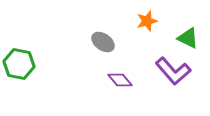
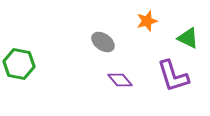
purple L-shape: moved 5 px down; rotated 24 degrees clockwise
